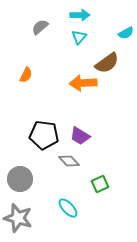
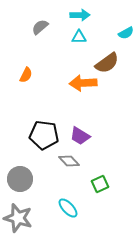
cyan triangle: rotated 49 degrees clockwise
